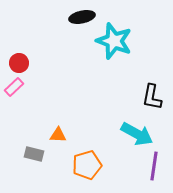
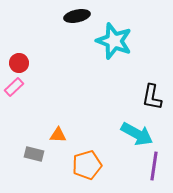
black ellipse: moved 5 px left, 1 px up
